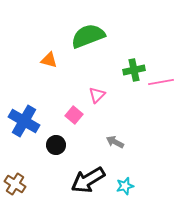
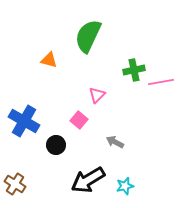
green semicircle: rotated 44 degrees counterclockwise
pink square: moved 5 px right, 5 px down
